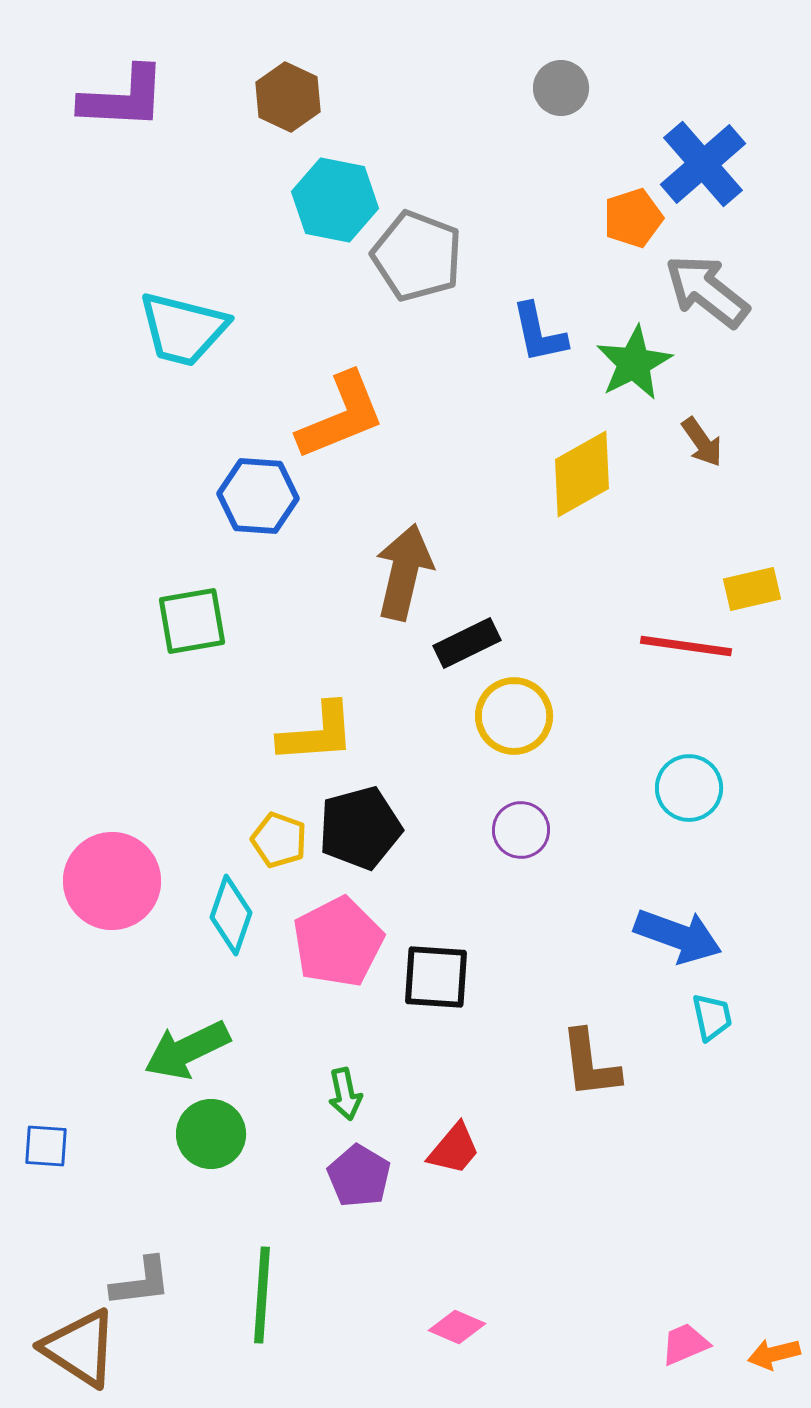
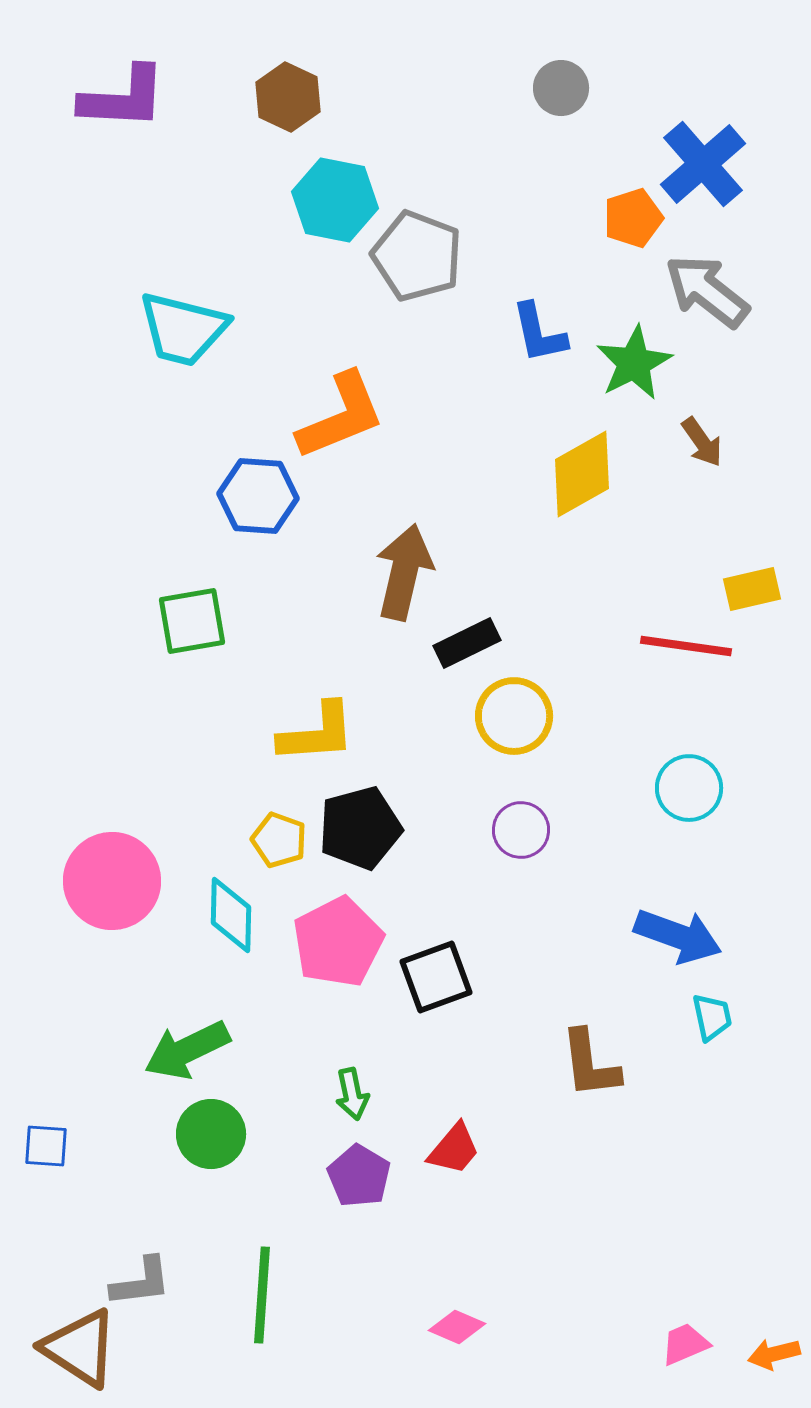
cyan diamond at (231, 915): rotated 18 degrees counterclockwise
black square at (436, 977): rotated 24 degrees counterclockwise
green arrow at (345, 1094): moved 7 px right
